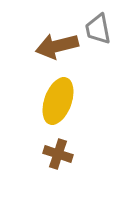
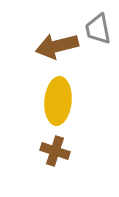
yellow ellipse: rotated 15 degrees counterclockwise
brown cross: moved 3 px left, 3 px up
